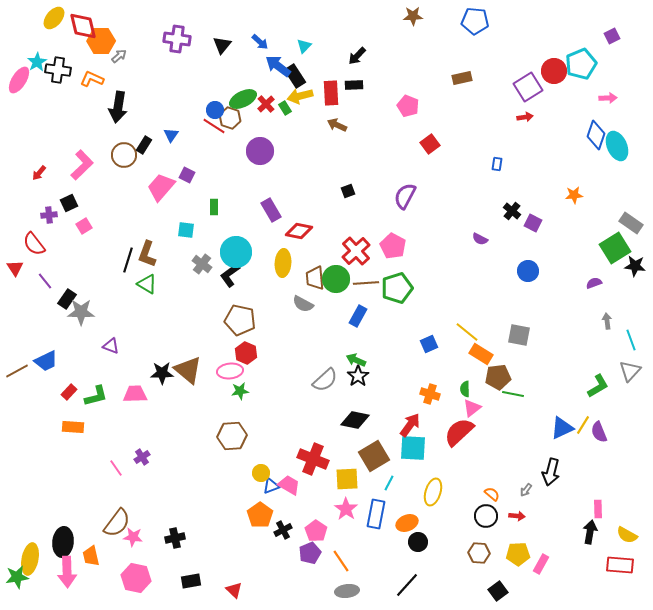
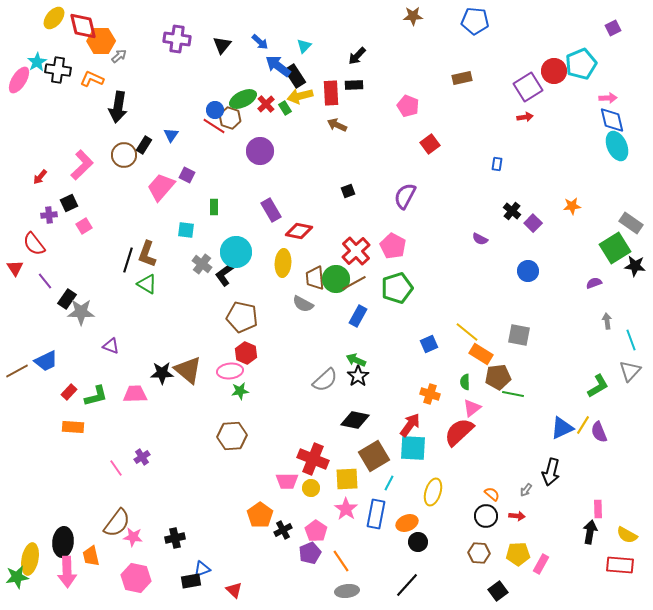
purple square at (612, 36): moved 1 px right, 8 px up
blue diamond at (596, 135): moved 16 px right, 15 px up; rotated 32 degrees counterclockwise
red arrow at (39, 173): moved 1 px right, 4 px down
orange star at (574, 195): moved 2 px left, 11 px down
purple square at (533, 223): rotated 18 degrees clockwise
black L-shape at (230, 275): moved 5 px left, 1 px up
brown line at (366, 283): moved 12 px left; rotated 25 degrees counterclockwise
brown pentagon at (240, 320): moved 2 px right, 3 px up
green semicircle at (465, 389): moved 7 px up
yellow circle at (261, 473): moved 50 px right, 15 px down
pink trapezoid at (289, 485): moved 2 px left, 4 px up; rotated 150 degrees clockwise
blue triangle at (271, 486): moved 69 px left, 83 px down
